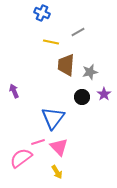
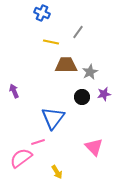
gray line: rotated 24 degrees counterclockwise
brown trapezoid: rotated 85 degrees clockwise
gray star: rotated 14 degrees counterclockwise
purple star: rotated 24 degrees clockwise
pink triangle: moved 35 px right
